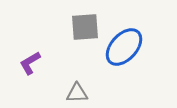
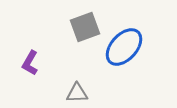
gray square: rotated 16 degrees counterclockwise
purple L-shape: rotated 30 degrees counterclockwise
